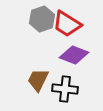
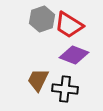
red trapezoid: moved 2 px right, 1 px down
